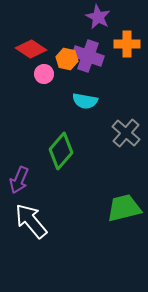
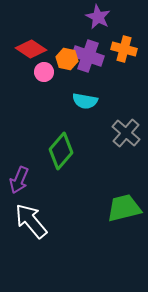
orange cross: moved 3 px left, 5 px down; rotated 15 degrees clockwise
pink circle: moved 2 px up
